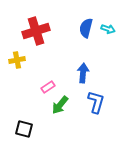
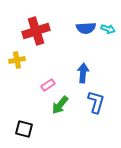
blue semicircle: rotated 108 degrees counterclockwise
pink rectangle: moved 2 px up
